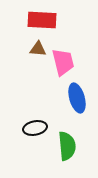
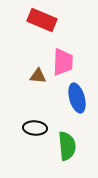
red rectangle: rotated 20 degrees clockwise
brown triangle: moved 27 px down
pink trapezoid: rotated 16 degrees clockwise
black ellipse: rotated 15 degrees clockwise
